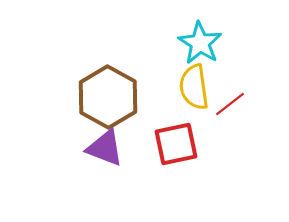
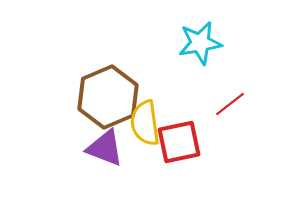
cyan star: rotated 30 degrees clockwise
yellow semicircle: moved 49 px left, 36 px down
brown hexagon: rotated 8 degrees clockwise
red square: moved 3 px right, 2 px up
